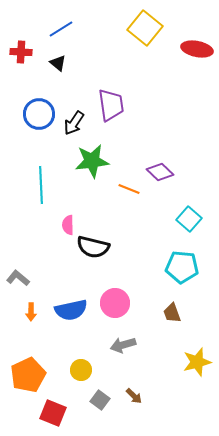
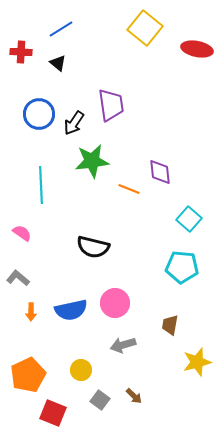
purple diamond: rotated 40 degrees clockwise
pink semicircle: moved 46 px left, 8 px down; rotated 126 degrees clockwise
brown trapezoid: moved 2 px left, 12 px down; rotated 30 degrees clockwise
